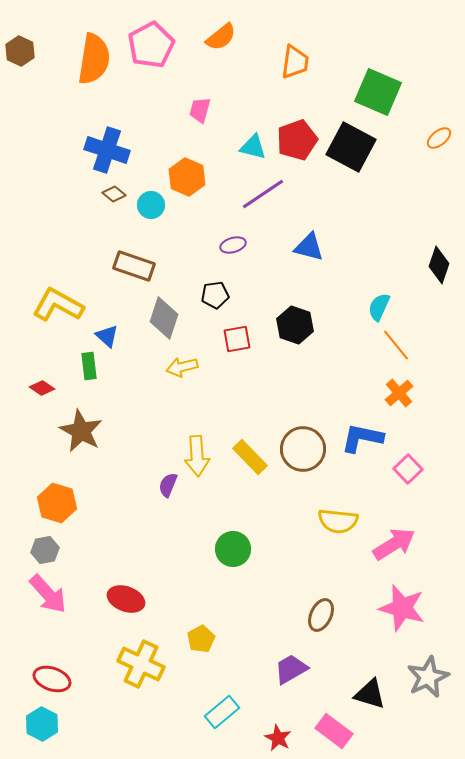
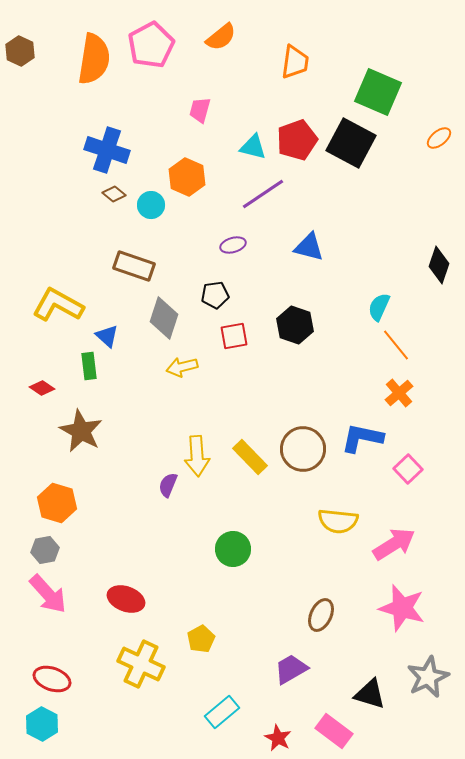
black square at (351, 147): moved 4 px up
red square at (237, 339): moved 3 px left, 3 px up
